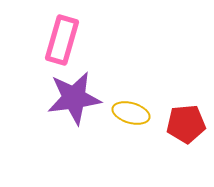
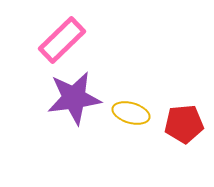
pink rectangle: rotated 30 degrees clockwise
red pentagon: moved 2 px left
